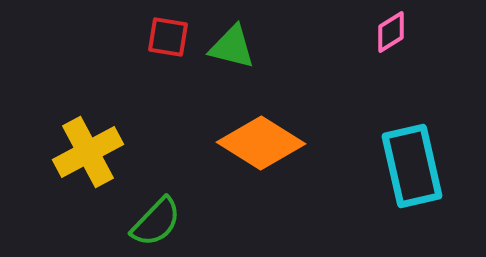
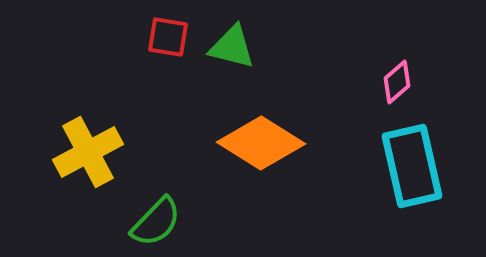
pink diamond: moved 6 px right, 50 px down; rotated 9 degrees counterclockwise
